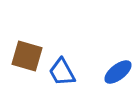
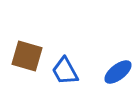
blue trapezoid: moved 3 px right, 1 px up
